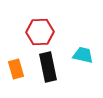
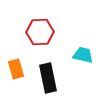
black rectangle: moved 11 px down
